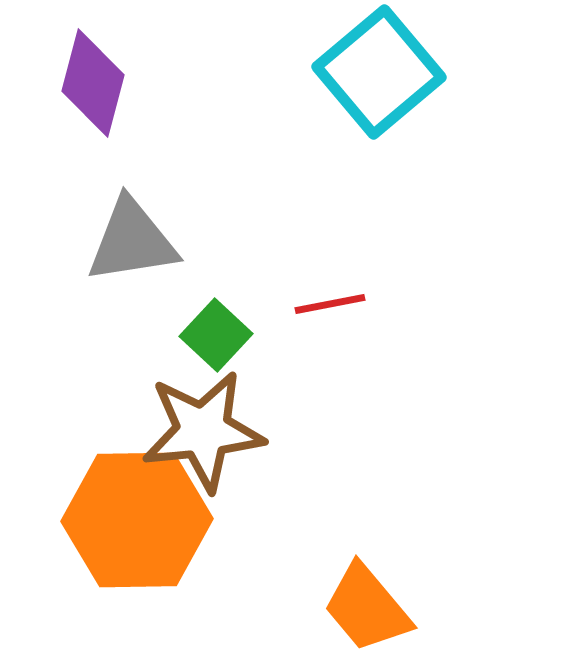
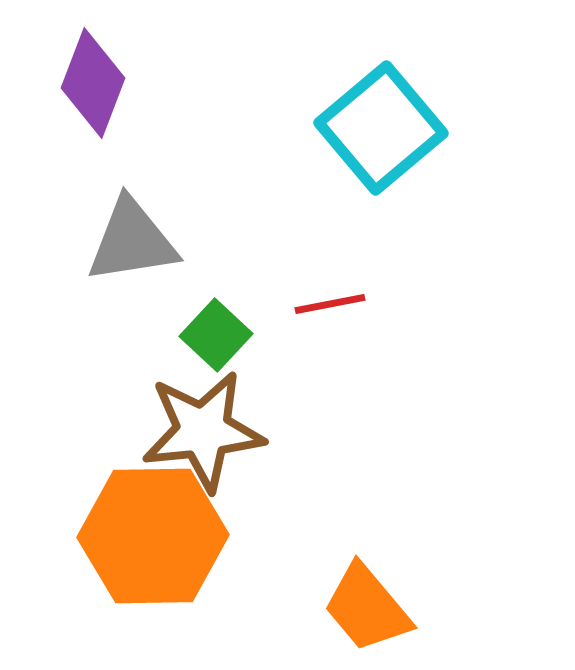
cyan square: moved 2 px right, 56 px down
purple diamond: rotated 6 degrees clockwise
orange hexagon: moved 16 px right, 16 px down
